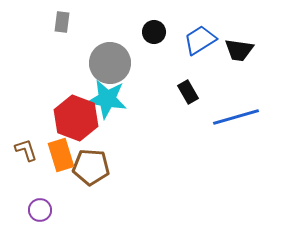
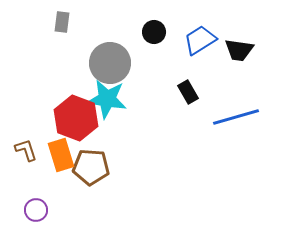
purple circle: moved 4 px left
